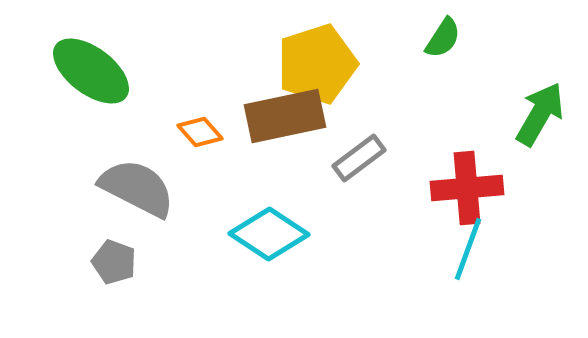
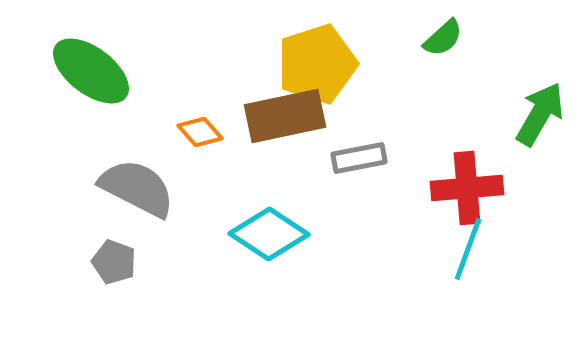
green semicircle: rotated 15 degrees clockwise
gray rectangle: rotated 26 degrees clockwise
